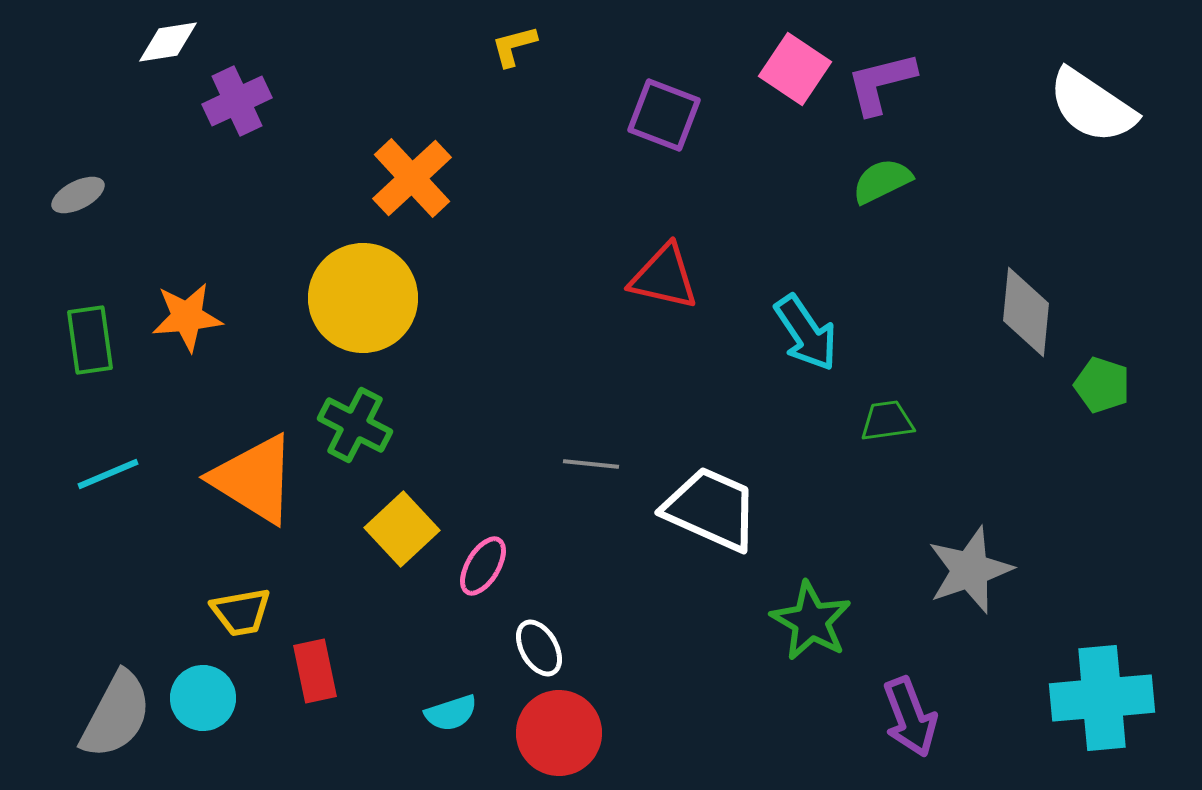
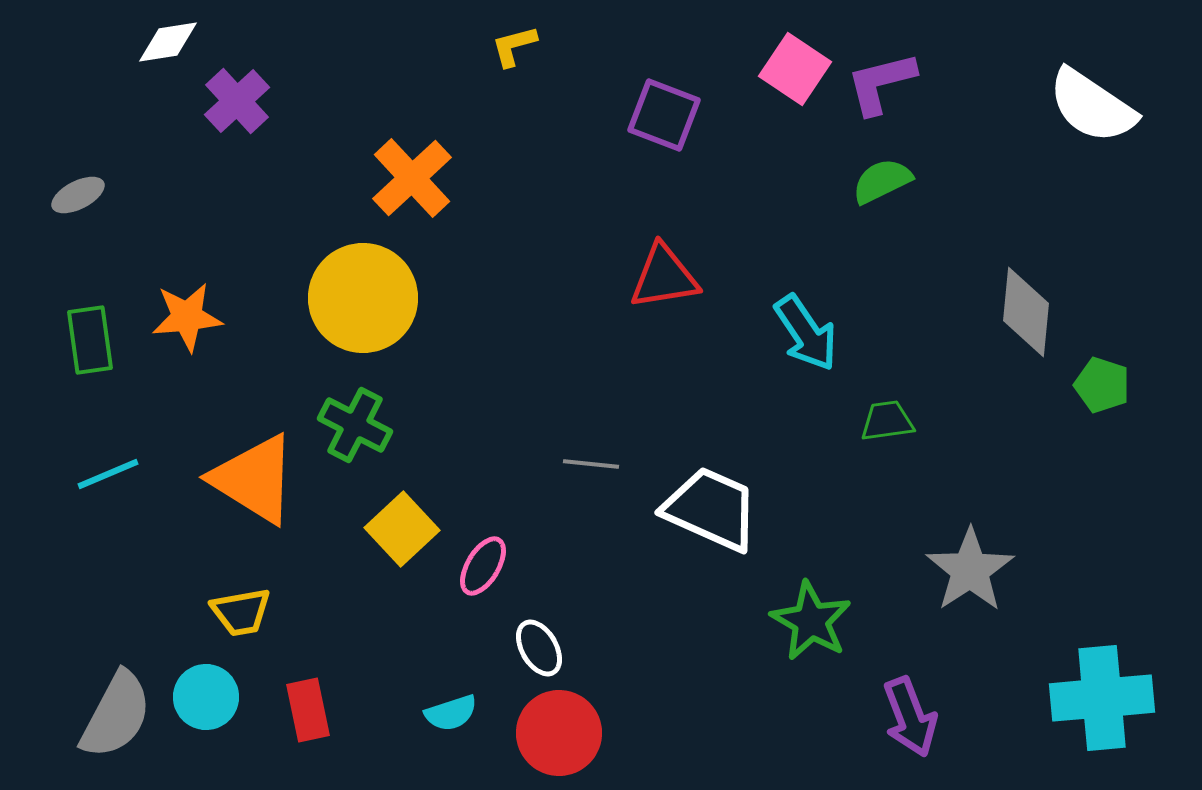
purple cross: rotated 18 degrees counterclockwise
red triangle: rotated 22 degrees counterclockwise
gray star: rotated 14 degrees counterclockwise
red rectangle: moved 7 px left, 39 px down
cyan circle: moved 3 px right, 1 px up
